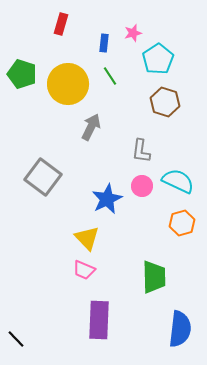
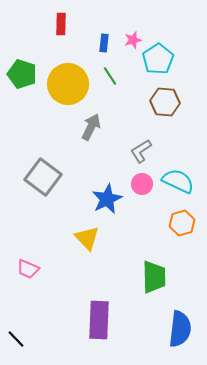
red rectangle: rotated 15 degrees counterclockwise
pink star: moved 7 px down
brown hexagon: rotated 12 degrees counterclockwise
gray L-shape: rotated 50 degrees clockwise
pink circle: moved 2 px up
pink trapezoid: moved 56 px left, 1 px up
